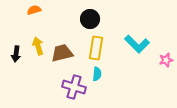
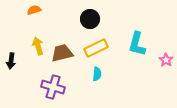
cyan L-shape: rotated 60 degrees clockwise
yellow rectangle: rotated 55 degrees clockwise
black arrow: moved 5 px left, 7 px down
pink star: rotated 24 degrees counterclockwise
purple cross: moved 21 px left
